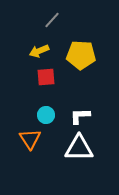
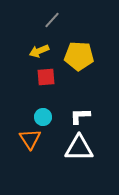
yellow pentagon: moved 2 px left, 1 px down
cyan circle: moved 3 px left, 2 px down
